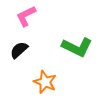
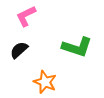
green L-shape: rotated 8 degrees counterclockwise
